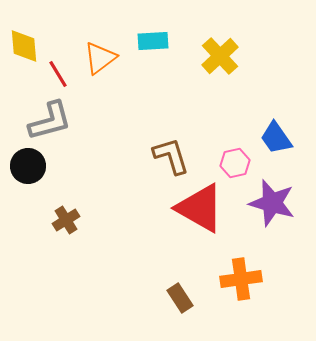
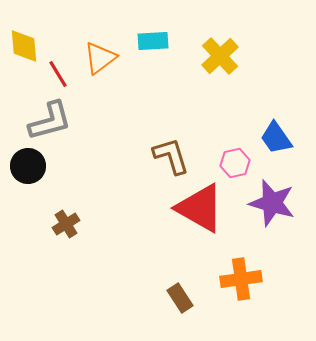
brown cross: moved 4 px down
